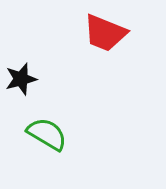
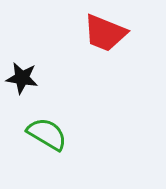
black star: moved 1 px right, 1 px up; rotated 24 degrees clockwise
